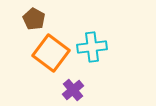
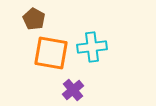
orange square: rotated 27 degrees counterclockwise
